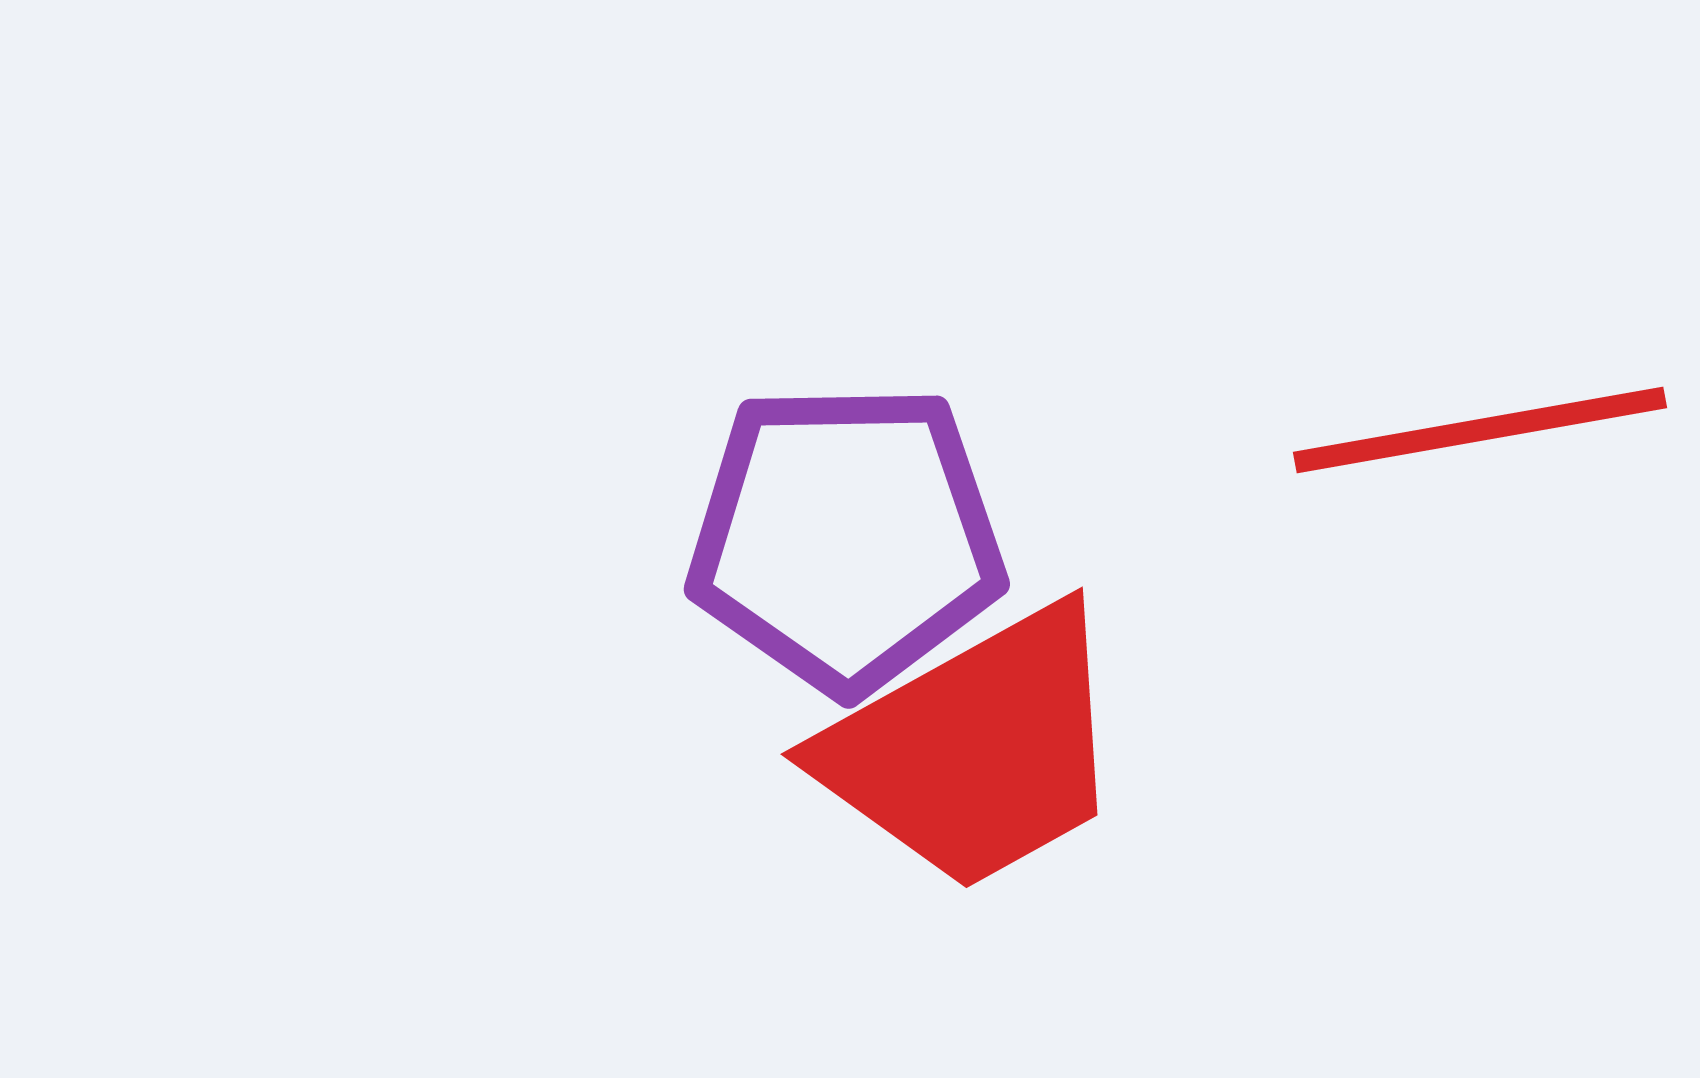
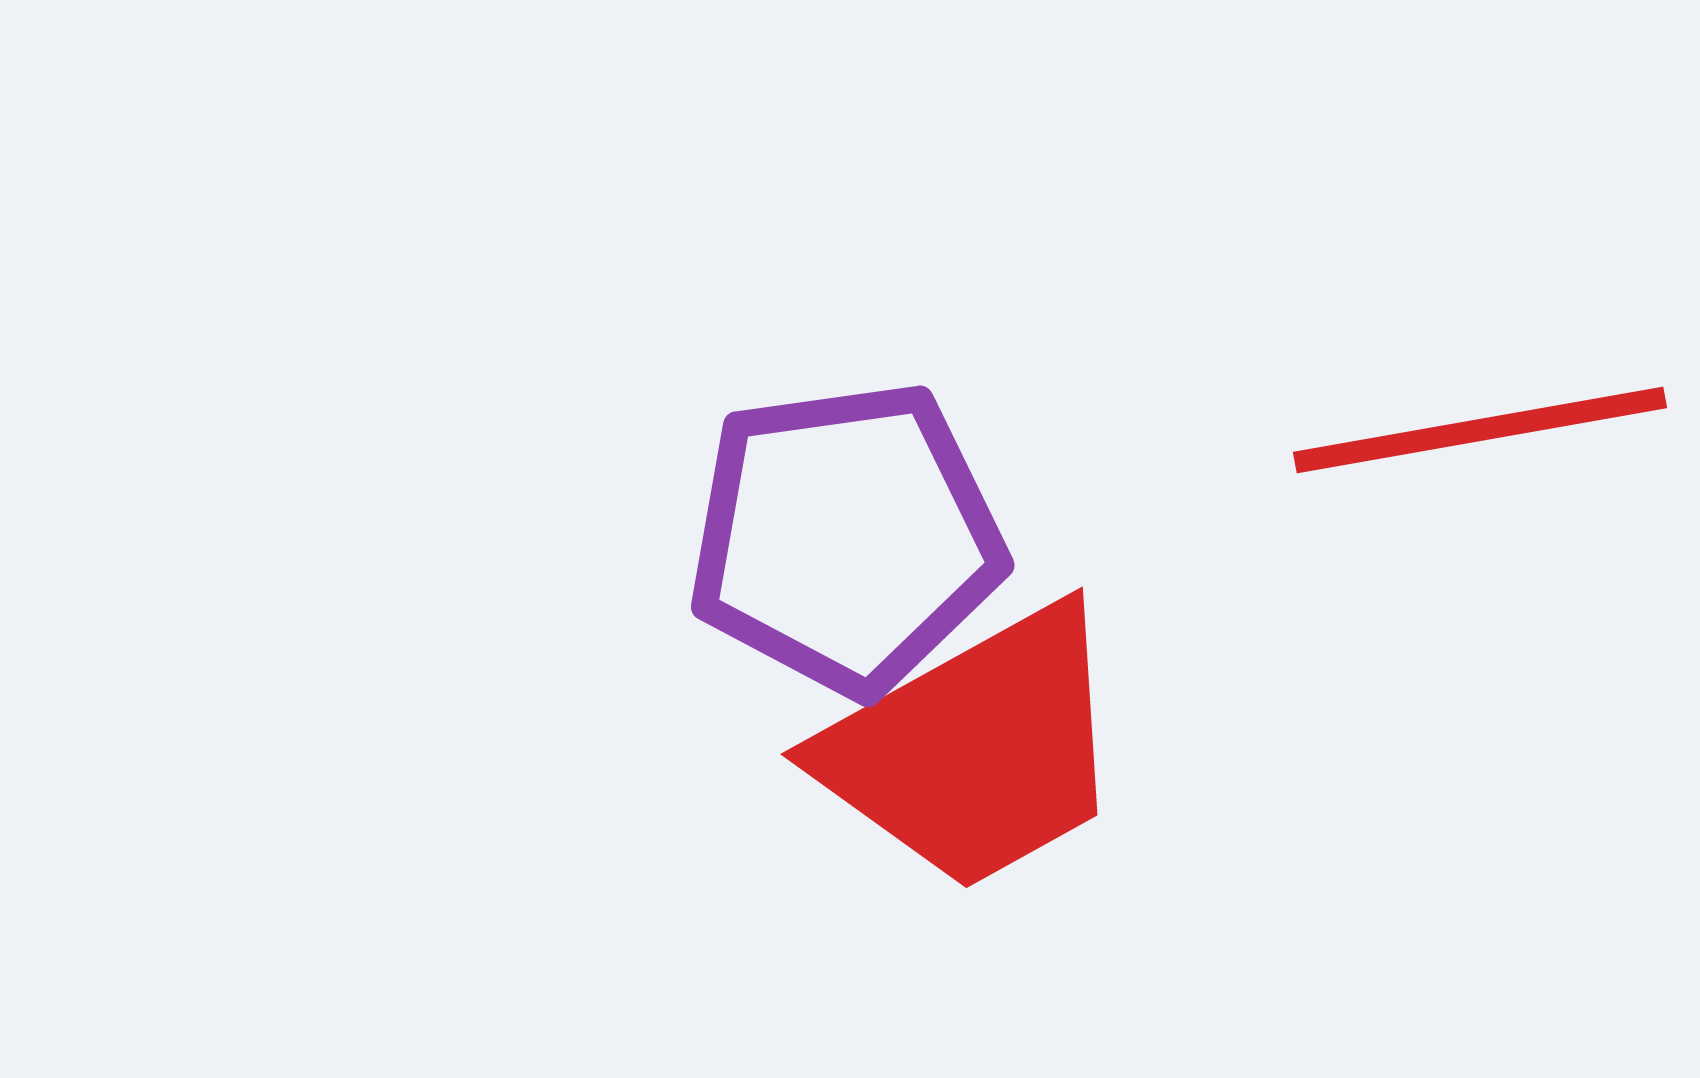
purple pentagon: rotated 7 degrees counterclockwise
